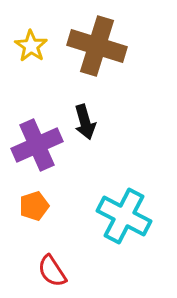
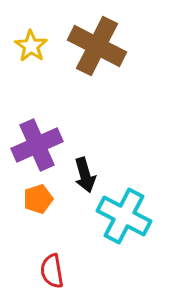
brown cross: rotated 10 degrees clockwise
black arrow: moved 53 px down
orange pentagon: moved 4 px right, 7 px up
red semicircle: rotated 24 degrees clockwise
